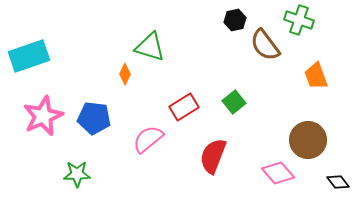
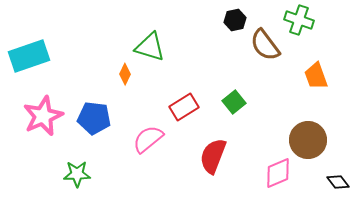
pink diamond: rotated 72 degrees counterclockwise
